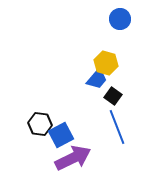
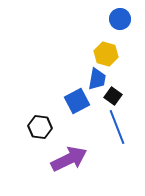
yellow hexagon: moved 9 px up
blue trapezoid: rotated 30 degrees counterclockwise
black hexagon: moved 3 px down
blue square: moved 16 px right, 34 px up
purple arrow: moved 4 px left, 1 px down
